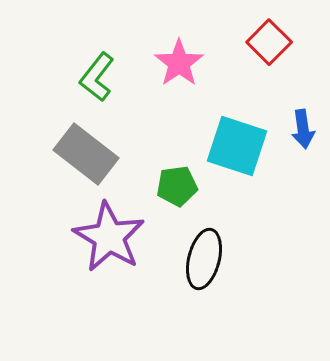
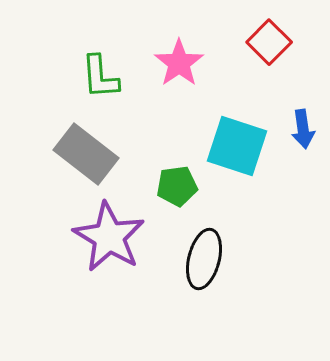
green L-shape: moved 3 px right; rotated 42 degrees counterclockwise
